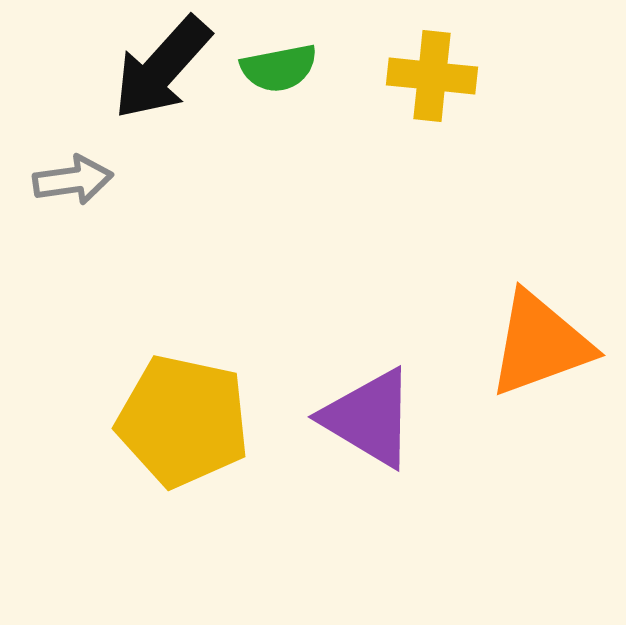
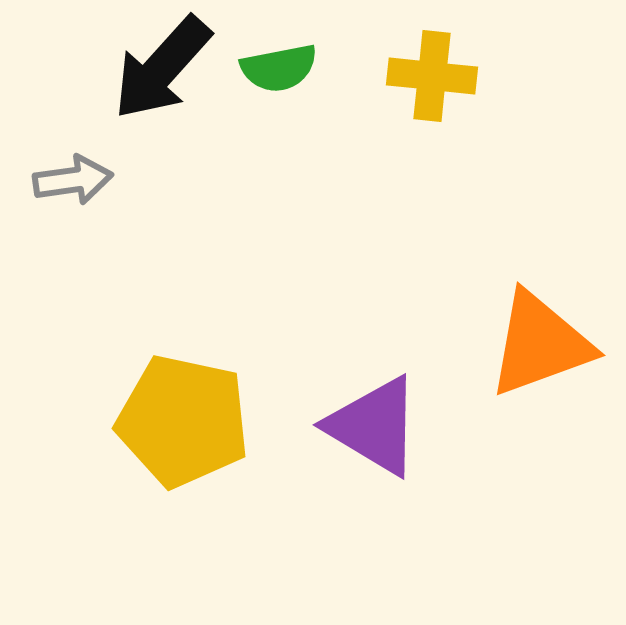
purple triangle: moved 5 px right, 8 px down
